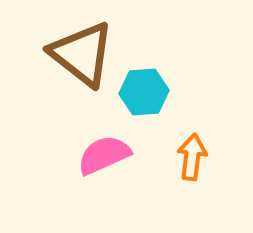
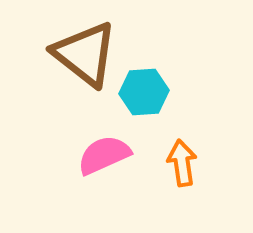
brown triangle: moved 3 px right
orange arrow: moved 10 px left, 6 px down; rotated 15 degrees counterclockwise
